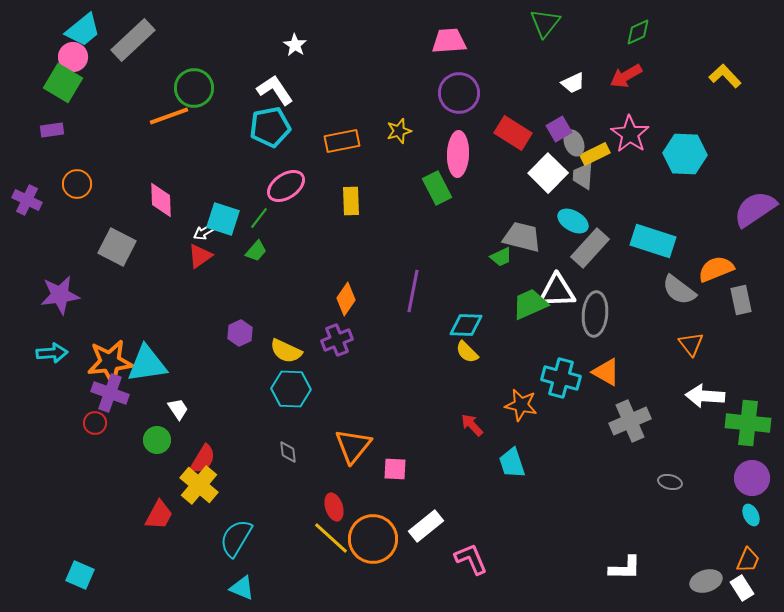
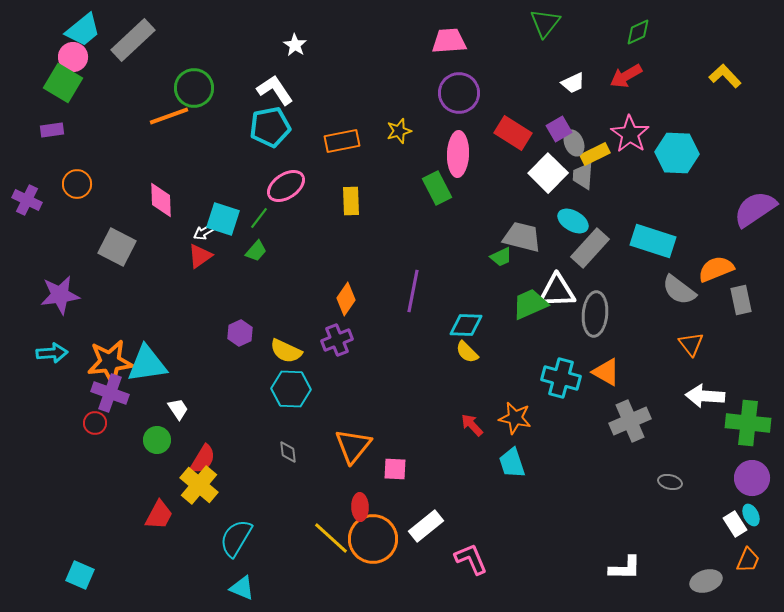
cyan hexagon at (685, 154): moved 8 px left, 1 px up
orange star at (521, 405): moved 6 px left, 13 px down
red ellipse at (334, 507): moved 26 px right; rotated 16 degrees clockwise
white rectangle at (742, 588): moved 7 px left, 64 px up
